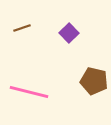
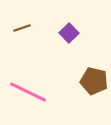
pink line: moved 1 px left; rotated 12 degrees clockwise
